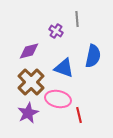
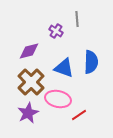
blue semicircle: moved 2 px left, 6 px down; rotated 10 degrees counterclockwise
red line: rotated 70 degrees clockwise
